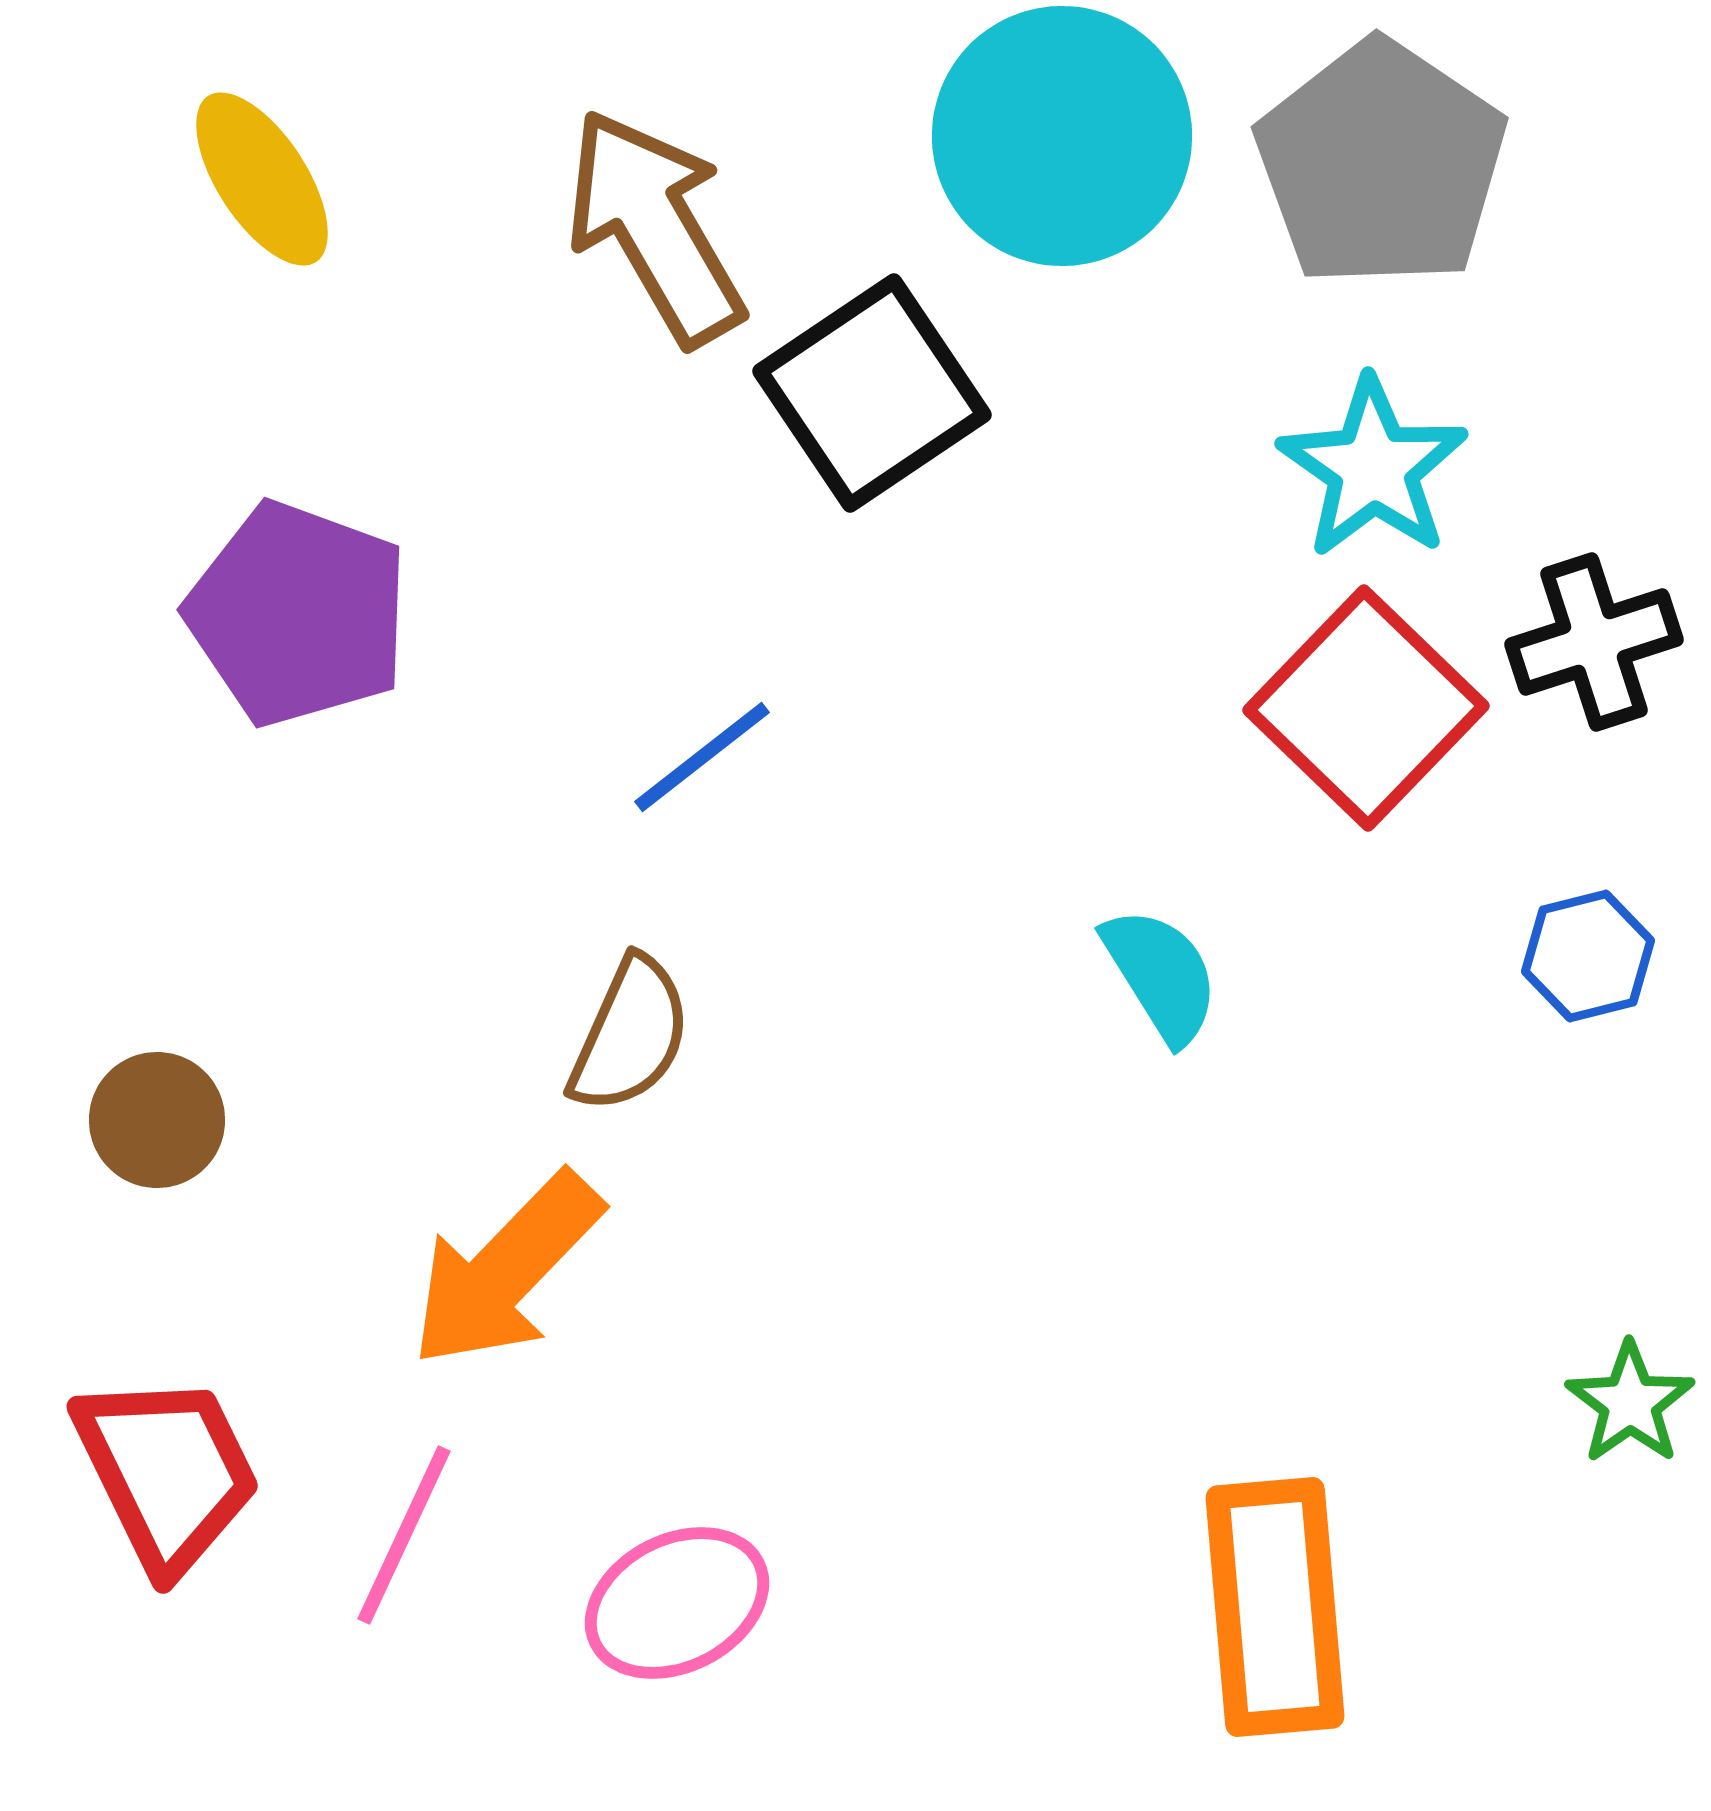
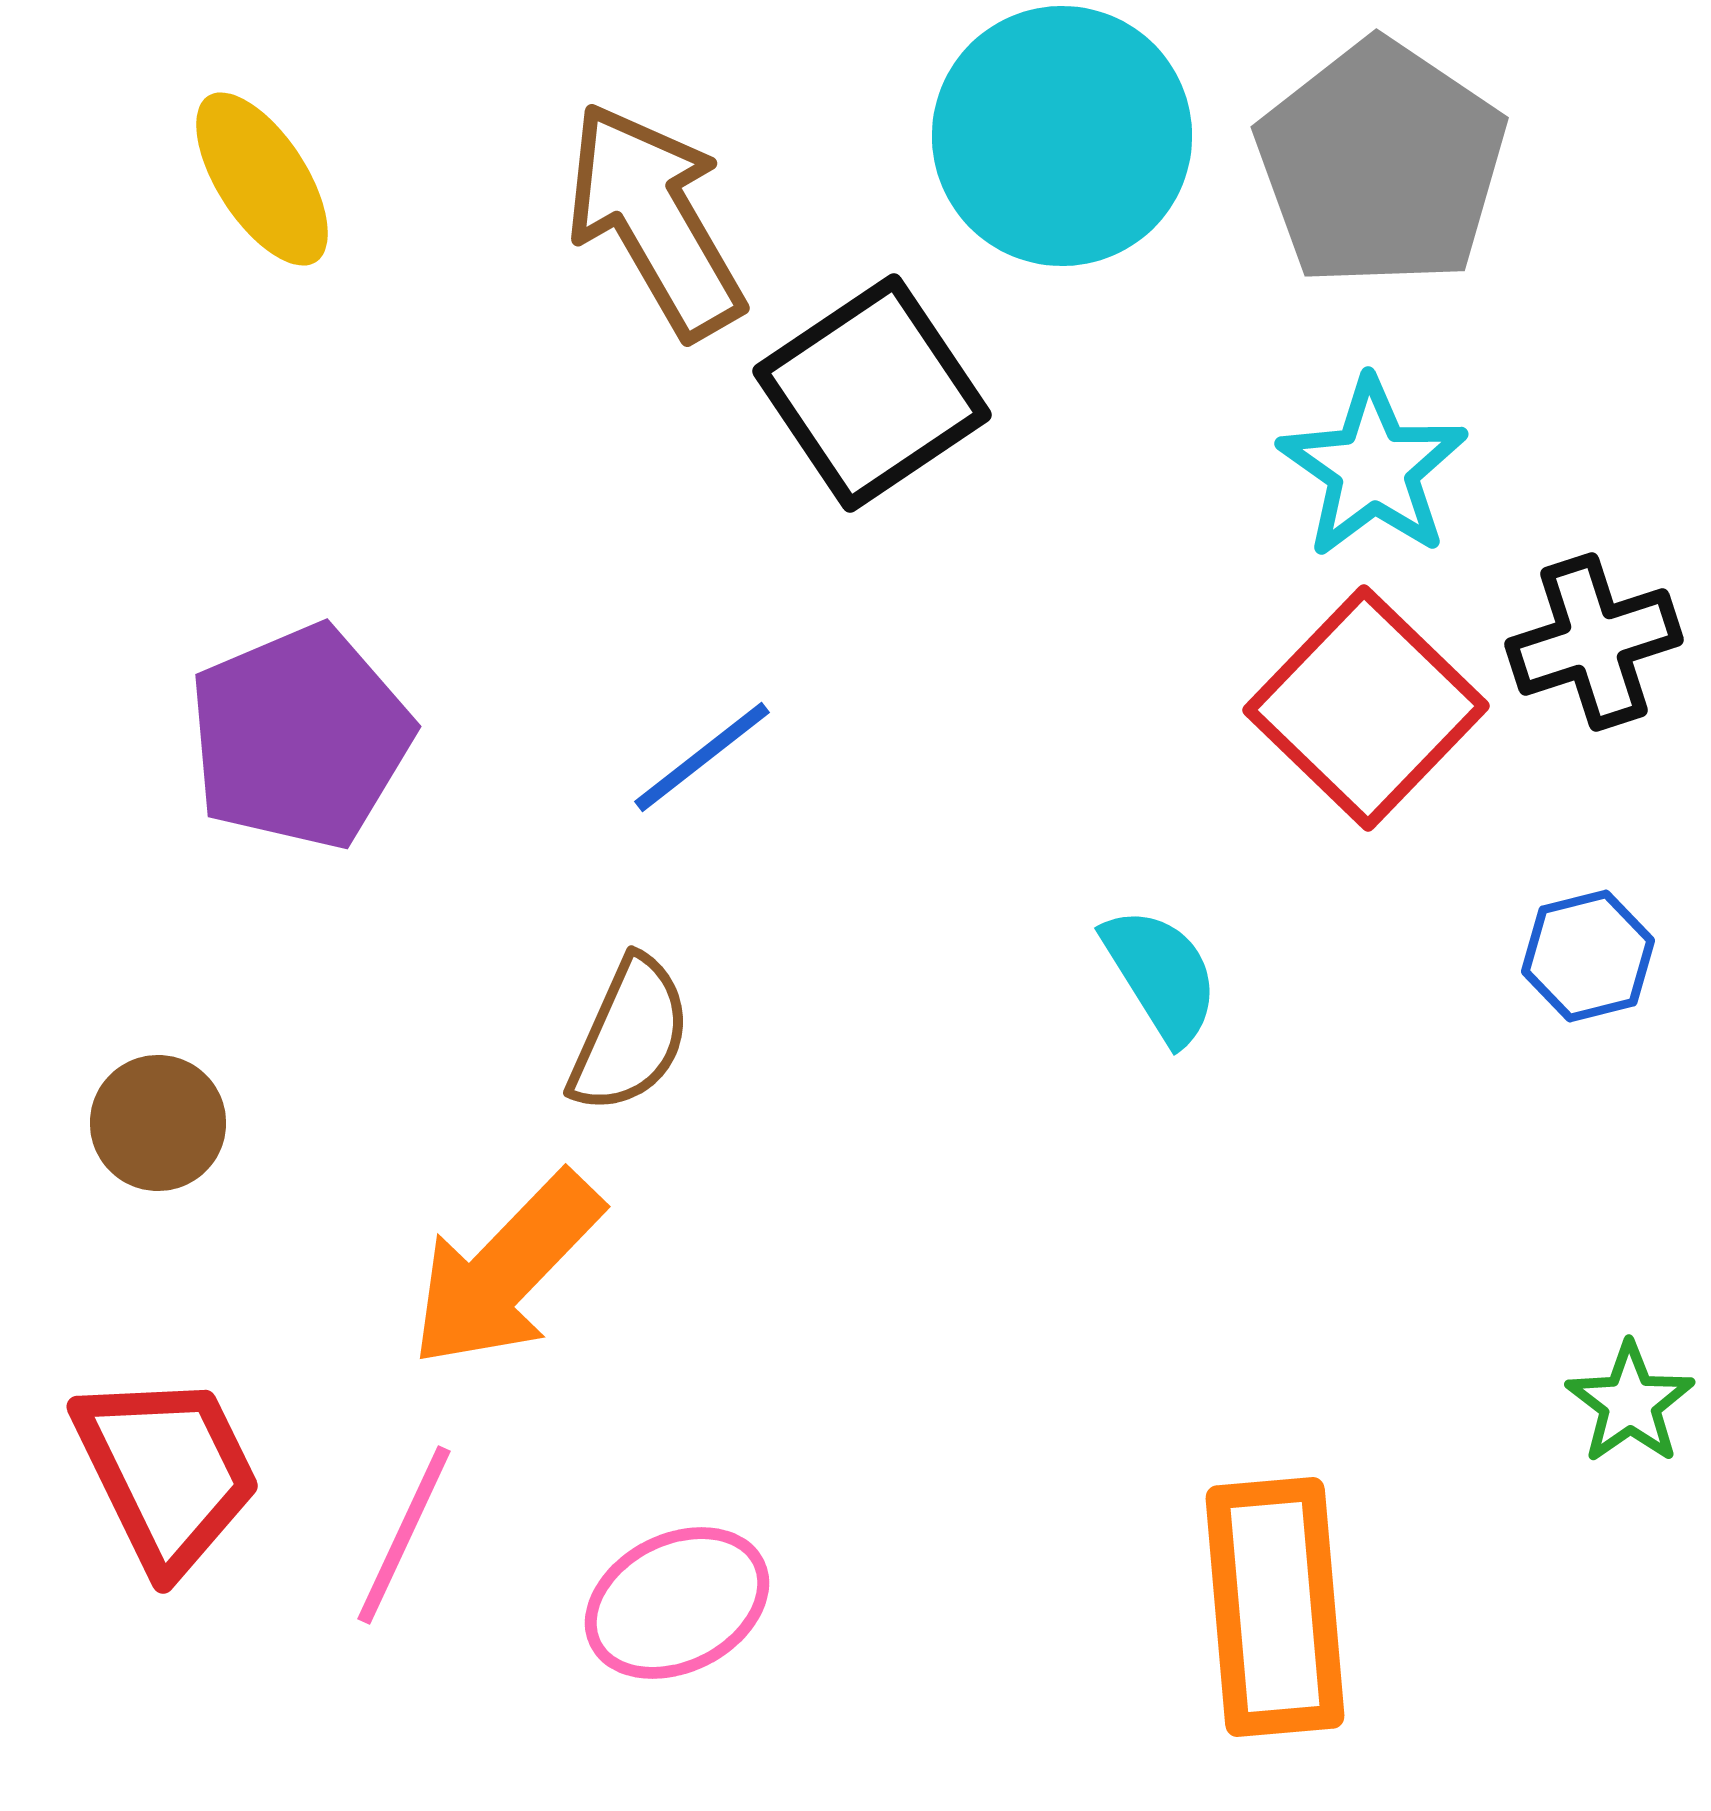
brown arrow: moved 7 px up
purple pentagon: moved 2 px right, 123 px down; rotated 29 degrees clockwise
brown circle: moved 1 px right, 3 px down
